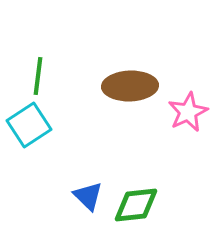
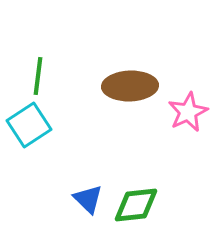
blue triangle: moved 3 px down
